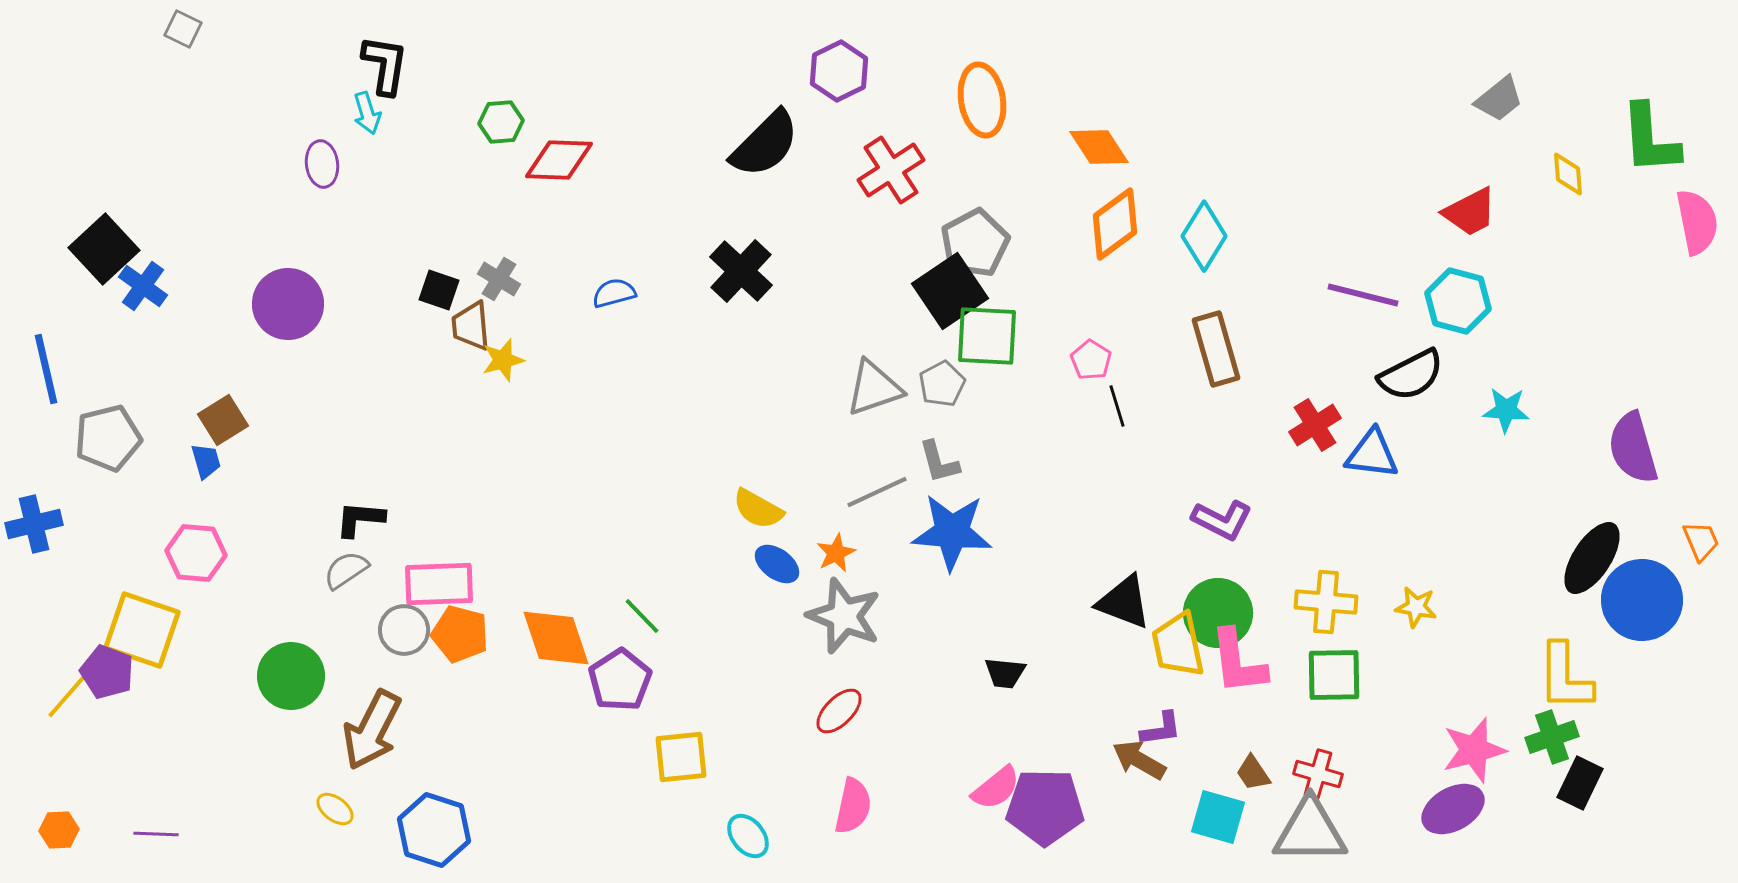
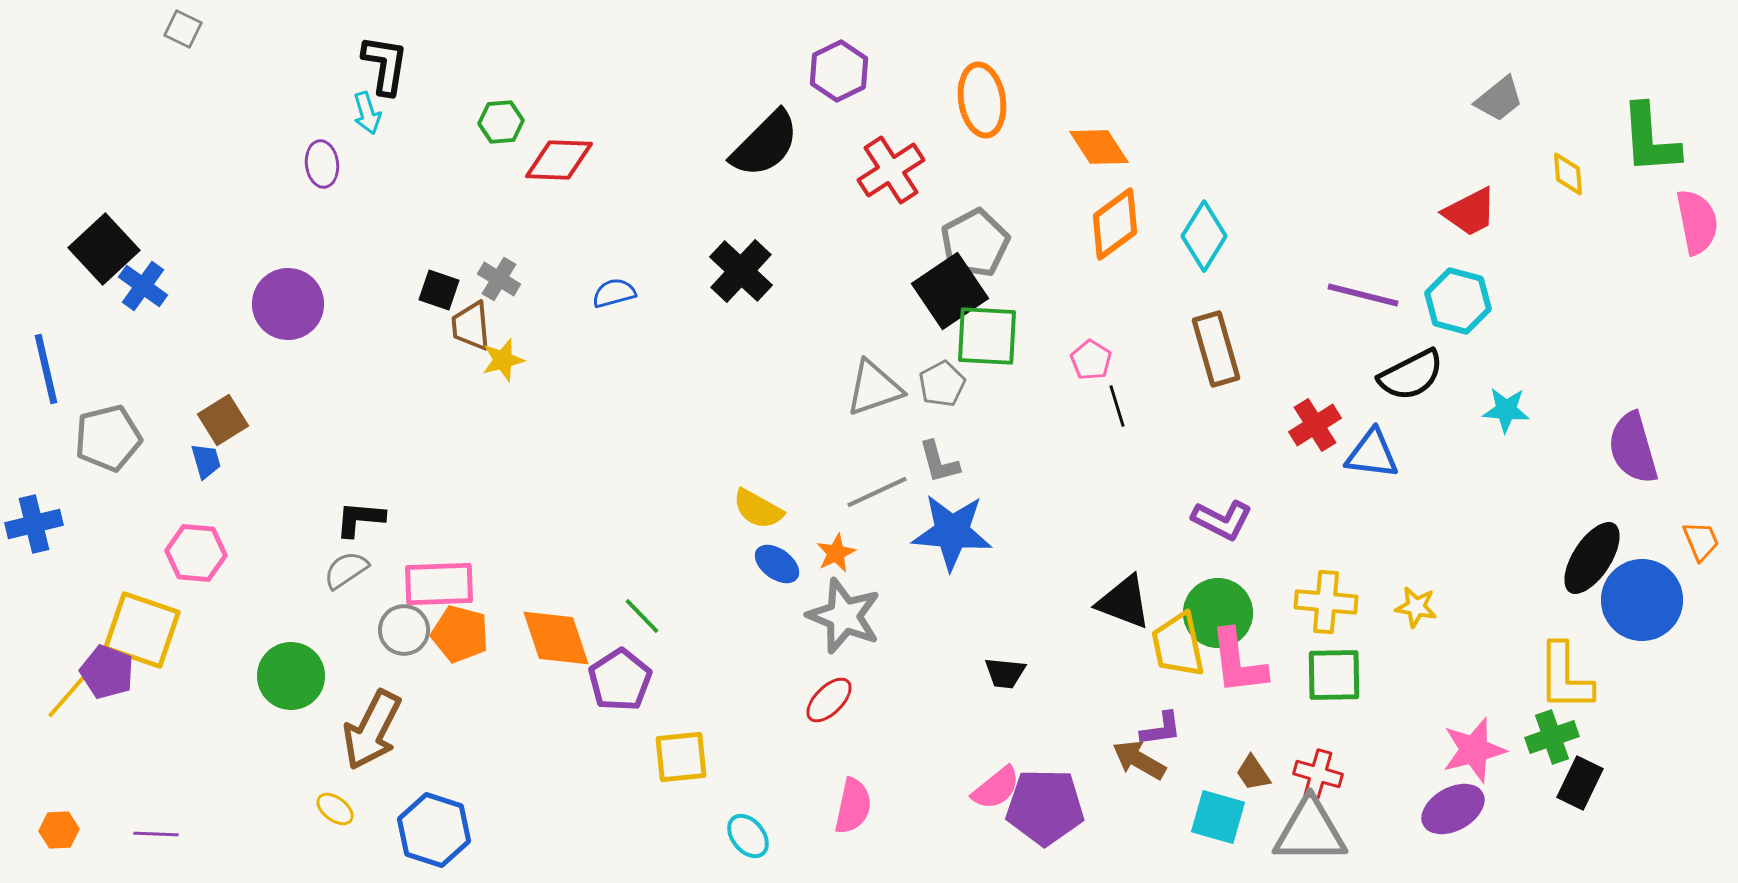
red ellipse at (839, 711): moved 10 px left, 11 px up
